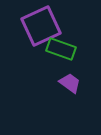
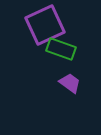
purple square: moved 4 px right, 1 px up
